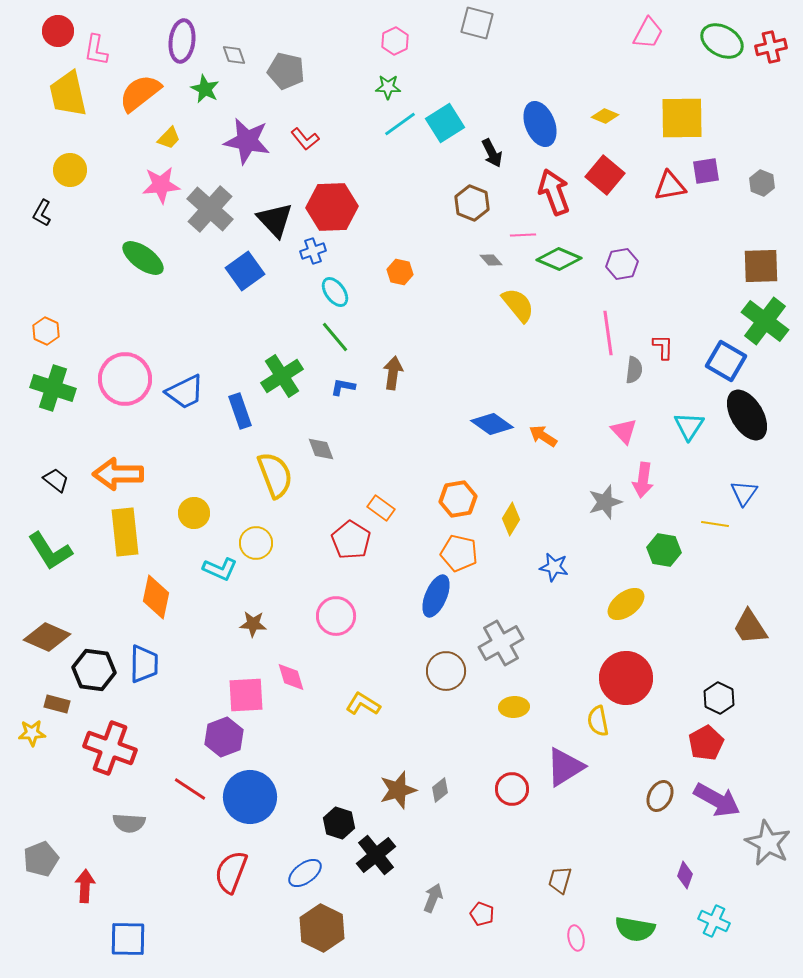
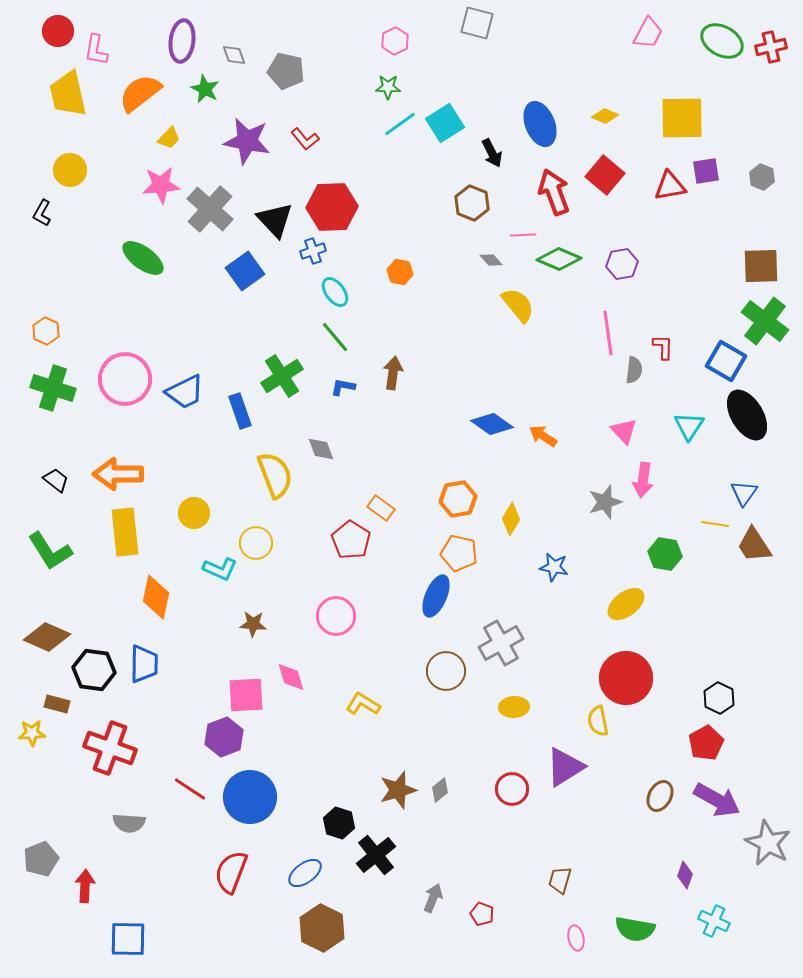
gray hexagon at (762, 183): moved 6 px up
green hexagon at (664, 550): moved 1 px right, 4 px down
brown trapezoid at (750, 627): moved 4 px right, 82 px up
